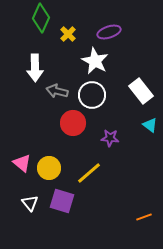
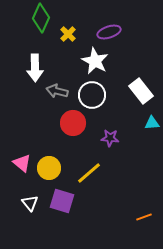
cyan triangle: moved 2 px right, 2 px up; rotated 42 degrees counterclockwise
